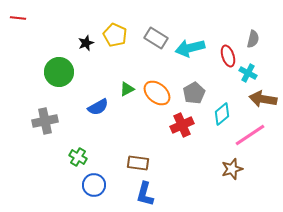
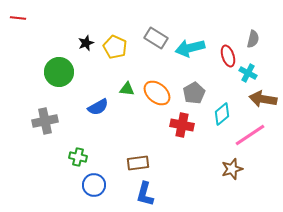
yellow pentagon: moved 12 px down
green triangle: rotated 35 degrees clockwise
red cross: rotated 35 degrees clockwise
green cross: rotated 18 degrees counterclockwise
brown rectangle: rotated 15 degrees counterclockwise
